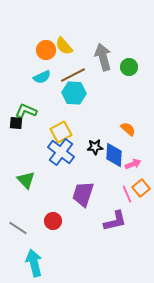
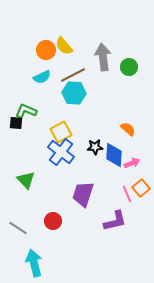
gray arrow: rotated 8 degrees clockwise
pink arrow: moved 1 px left, 1 px up
